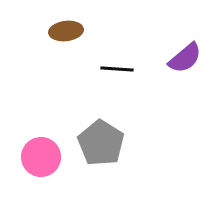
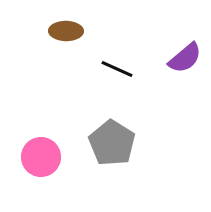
brown ellipse: rotated 8 degrees clockwise
black line: rotated 20 degrees clockwise
gray pentagon: moved 11 px right
